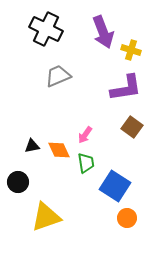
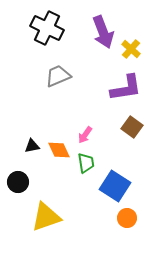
black cross: moved 1 px right, 1 px up
yellow cross: moved 1 px up; rotated 24 degrees clockwise
